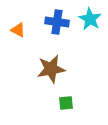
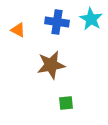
cyan star: moved 1 px right
brown star: moved 4 px up
